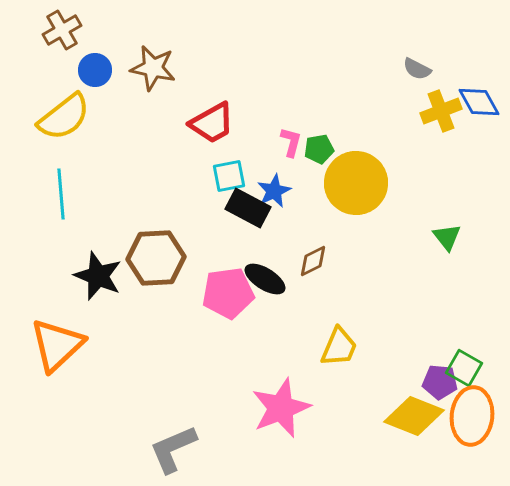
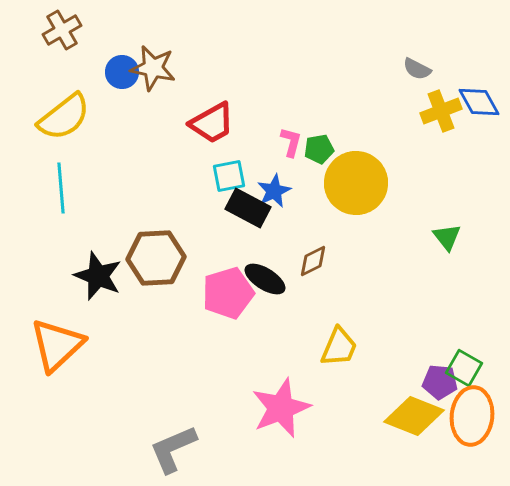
blue circle: moved 27 px right, 2 px down
cyan line: moved 6 px up
pink pentagon: rotated 9 degrees counterclockwise
